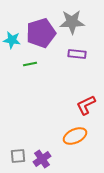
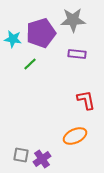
gray star: moved 1 px right, 2 px up
cyan star: moved 1 px right, 1 px up
green line: rotated 32 degrees counterclockwise
red L-shape: moved 5 px up; rotated 105 degrees clockwise
gray square: moved 3 px right, 1 px up; rotated 14 degrees clockwise
